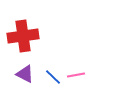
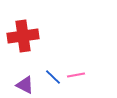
purple triangle: moved 11 px down
